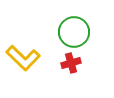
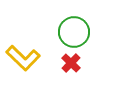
red cross: rotated 30 degrees counterclockwise
